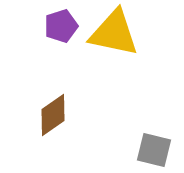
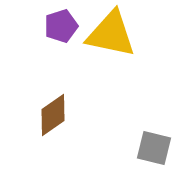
yellow triangle: moved 3 px left, 1 px down
gray square: moved 2 px up
